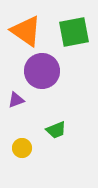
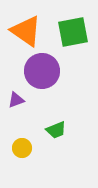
green square: moved 1 px left
